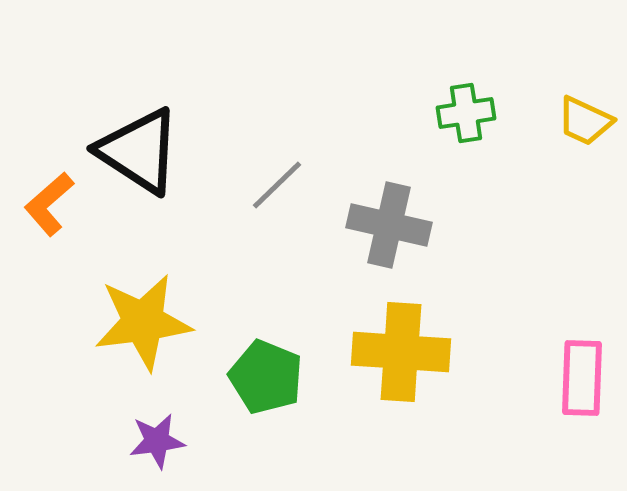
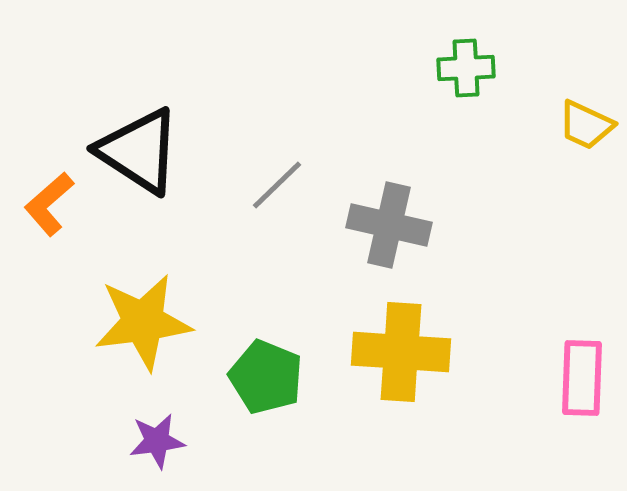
green cross: moved 45 px up; rotated 6 degrees clockwise
yellow trapezoid: moved 1 px right, 4 px down
